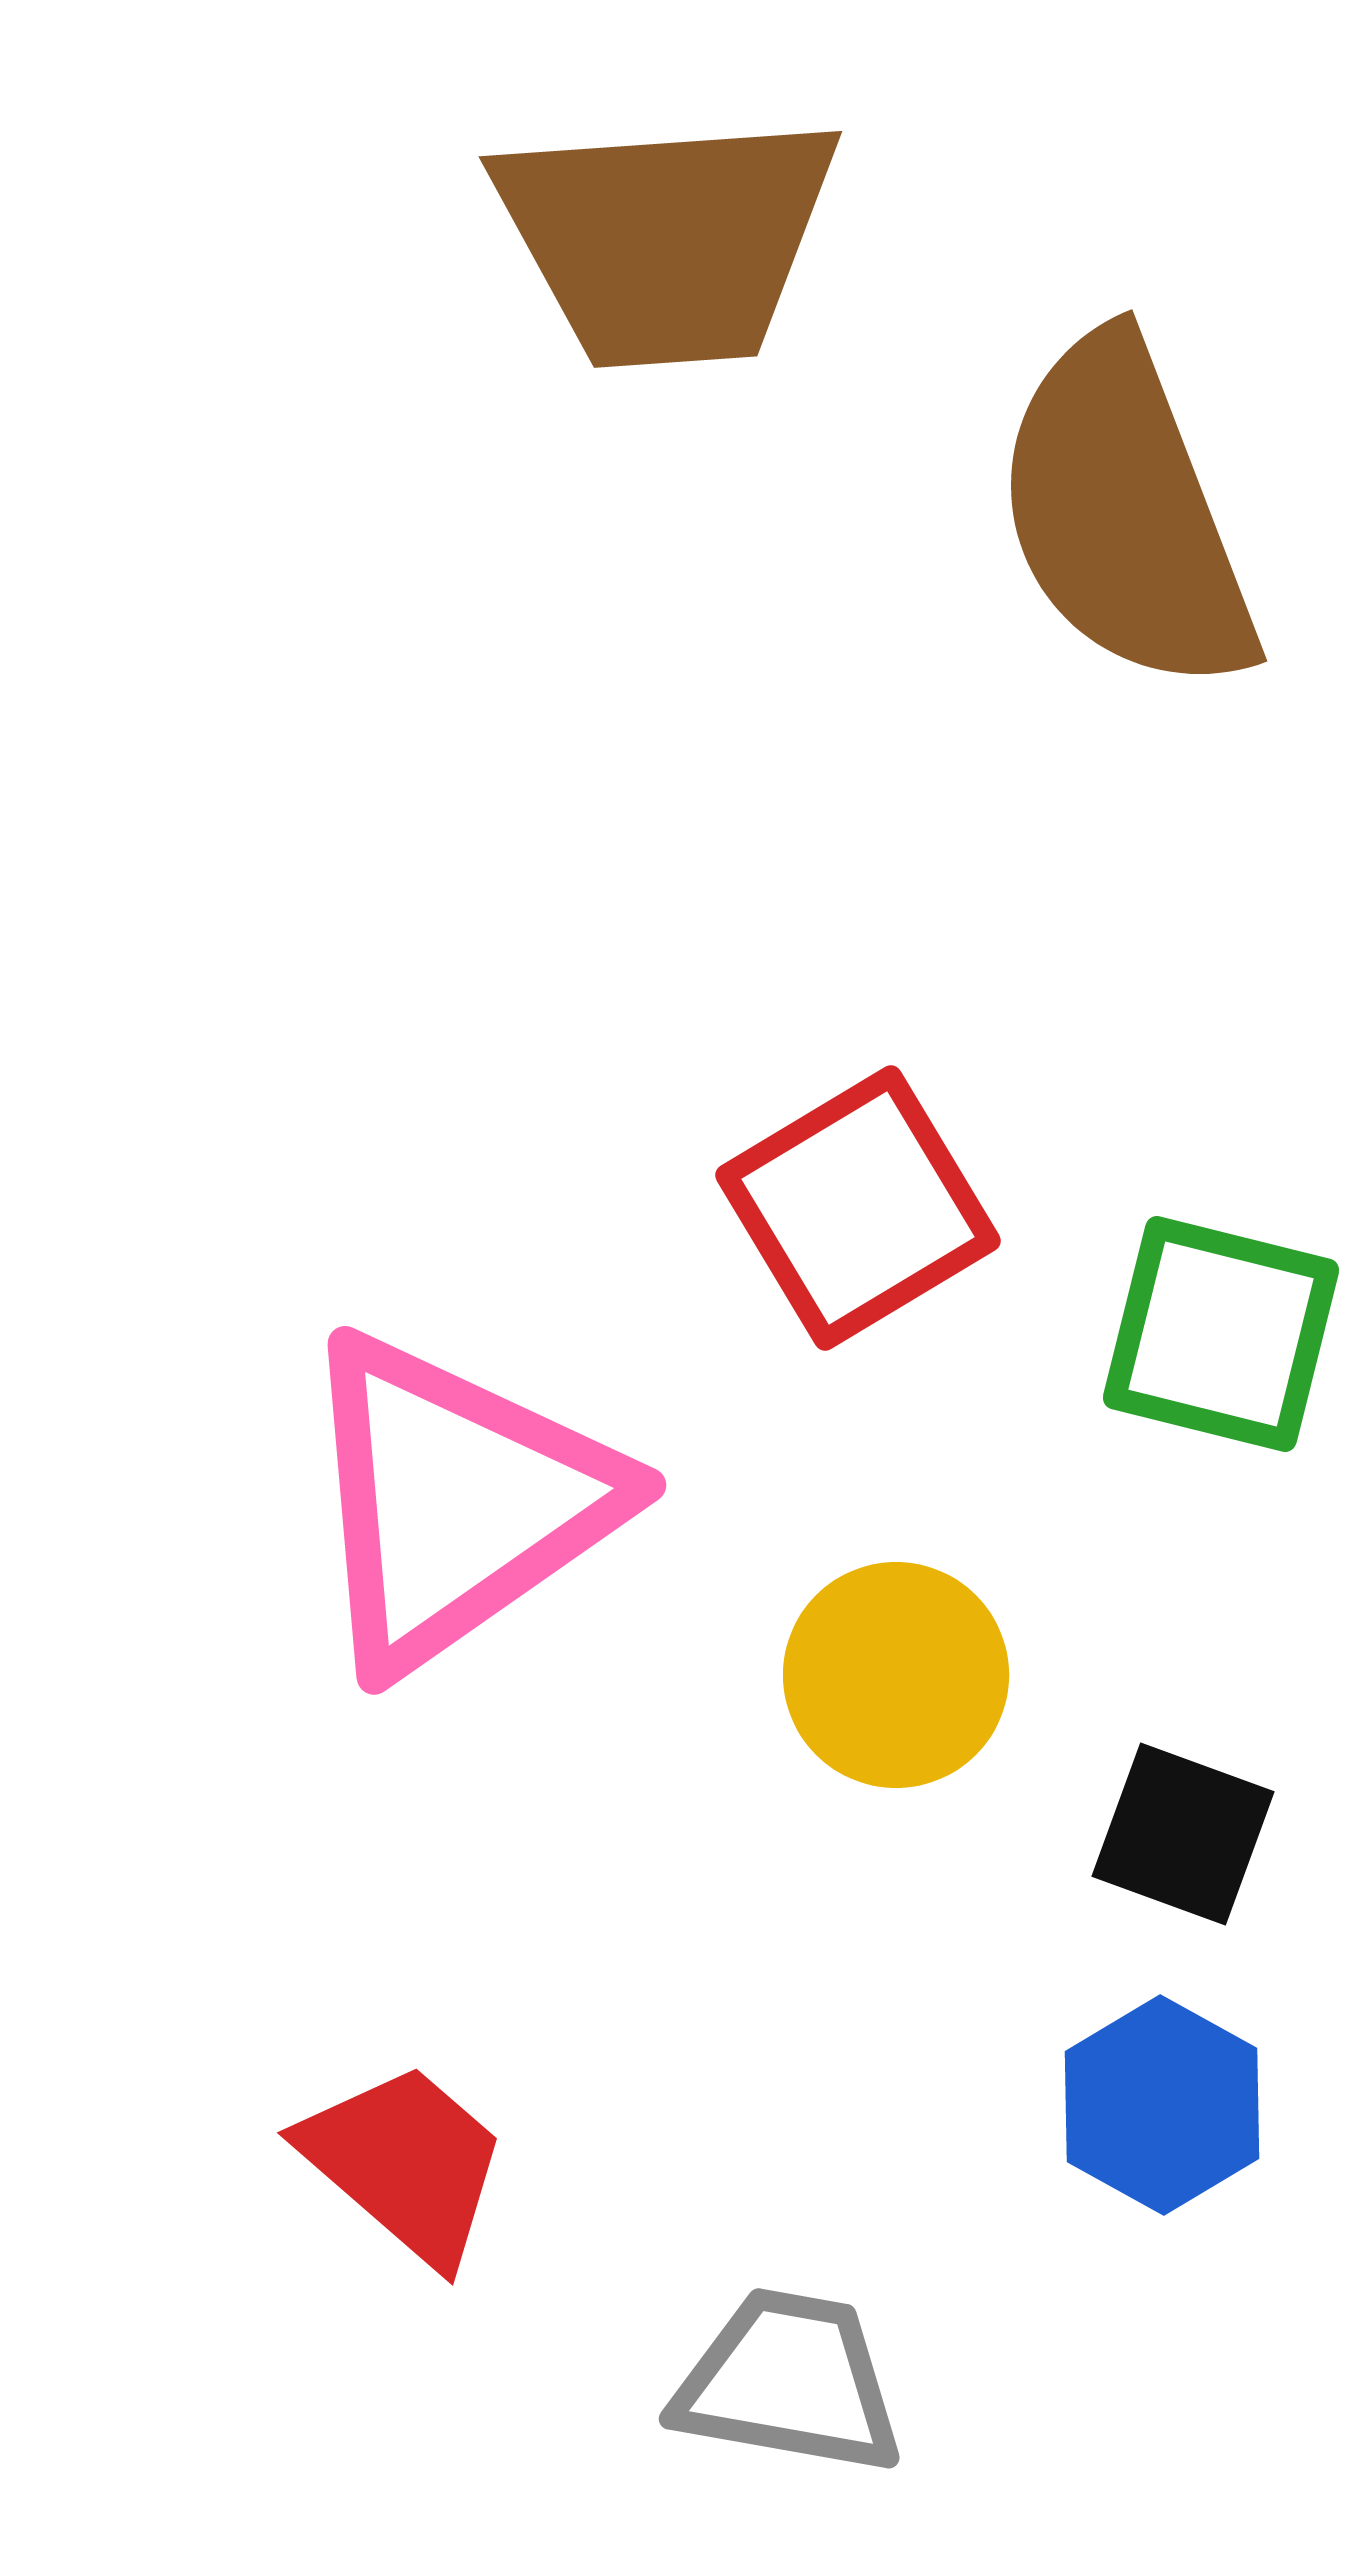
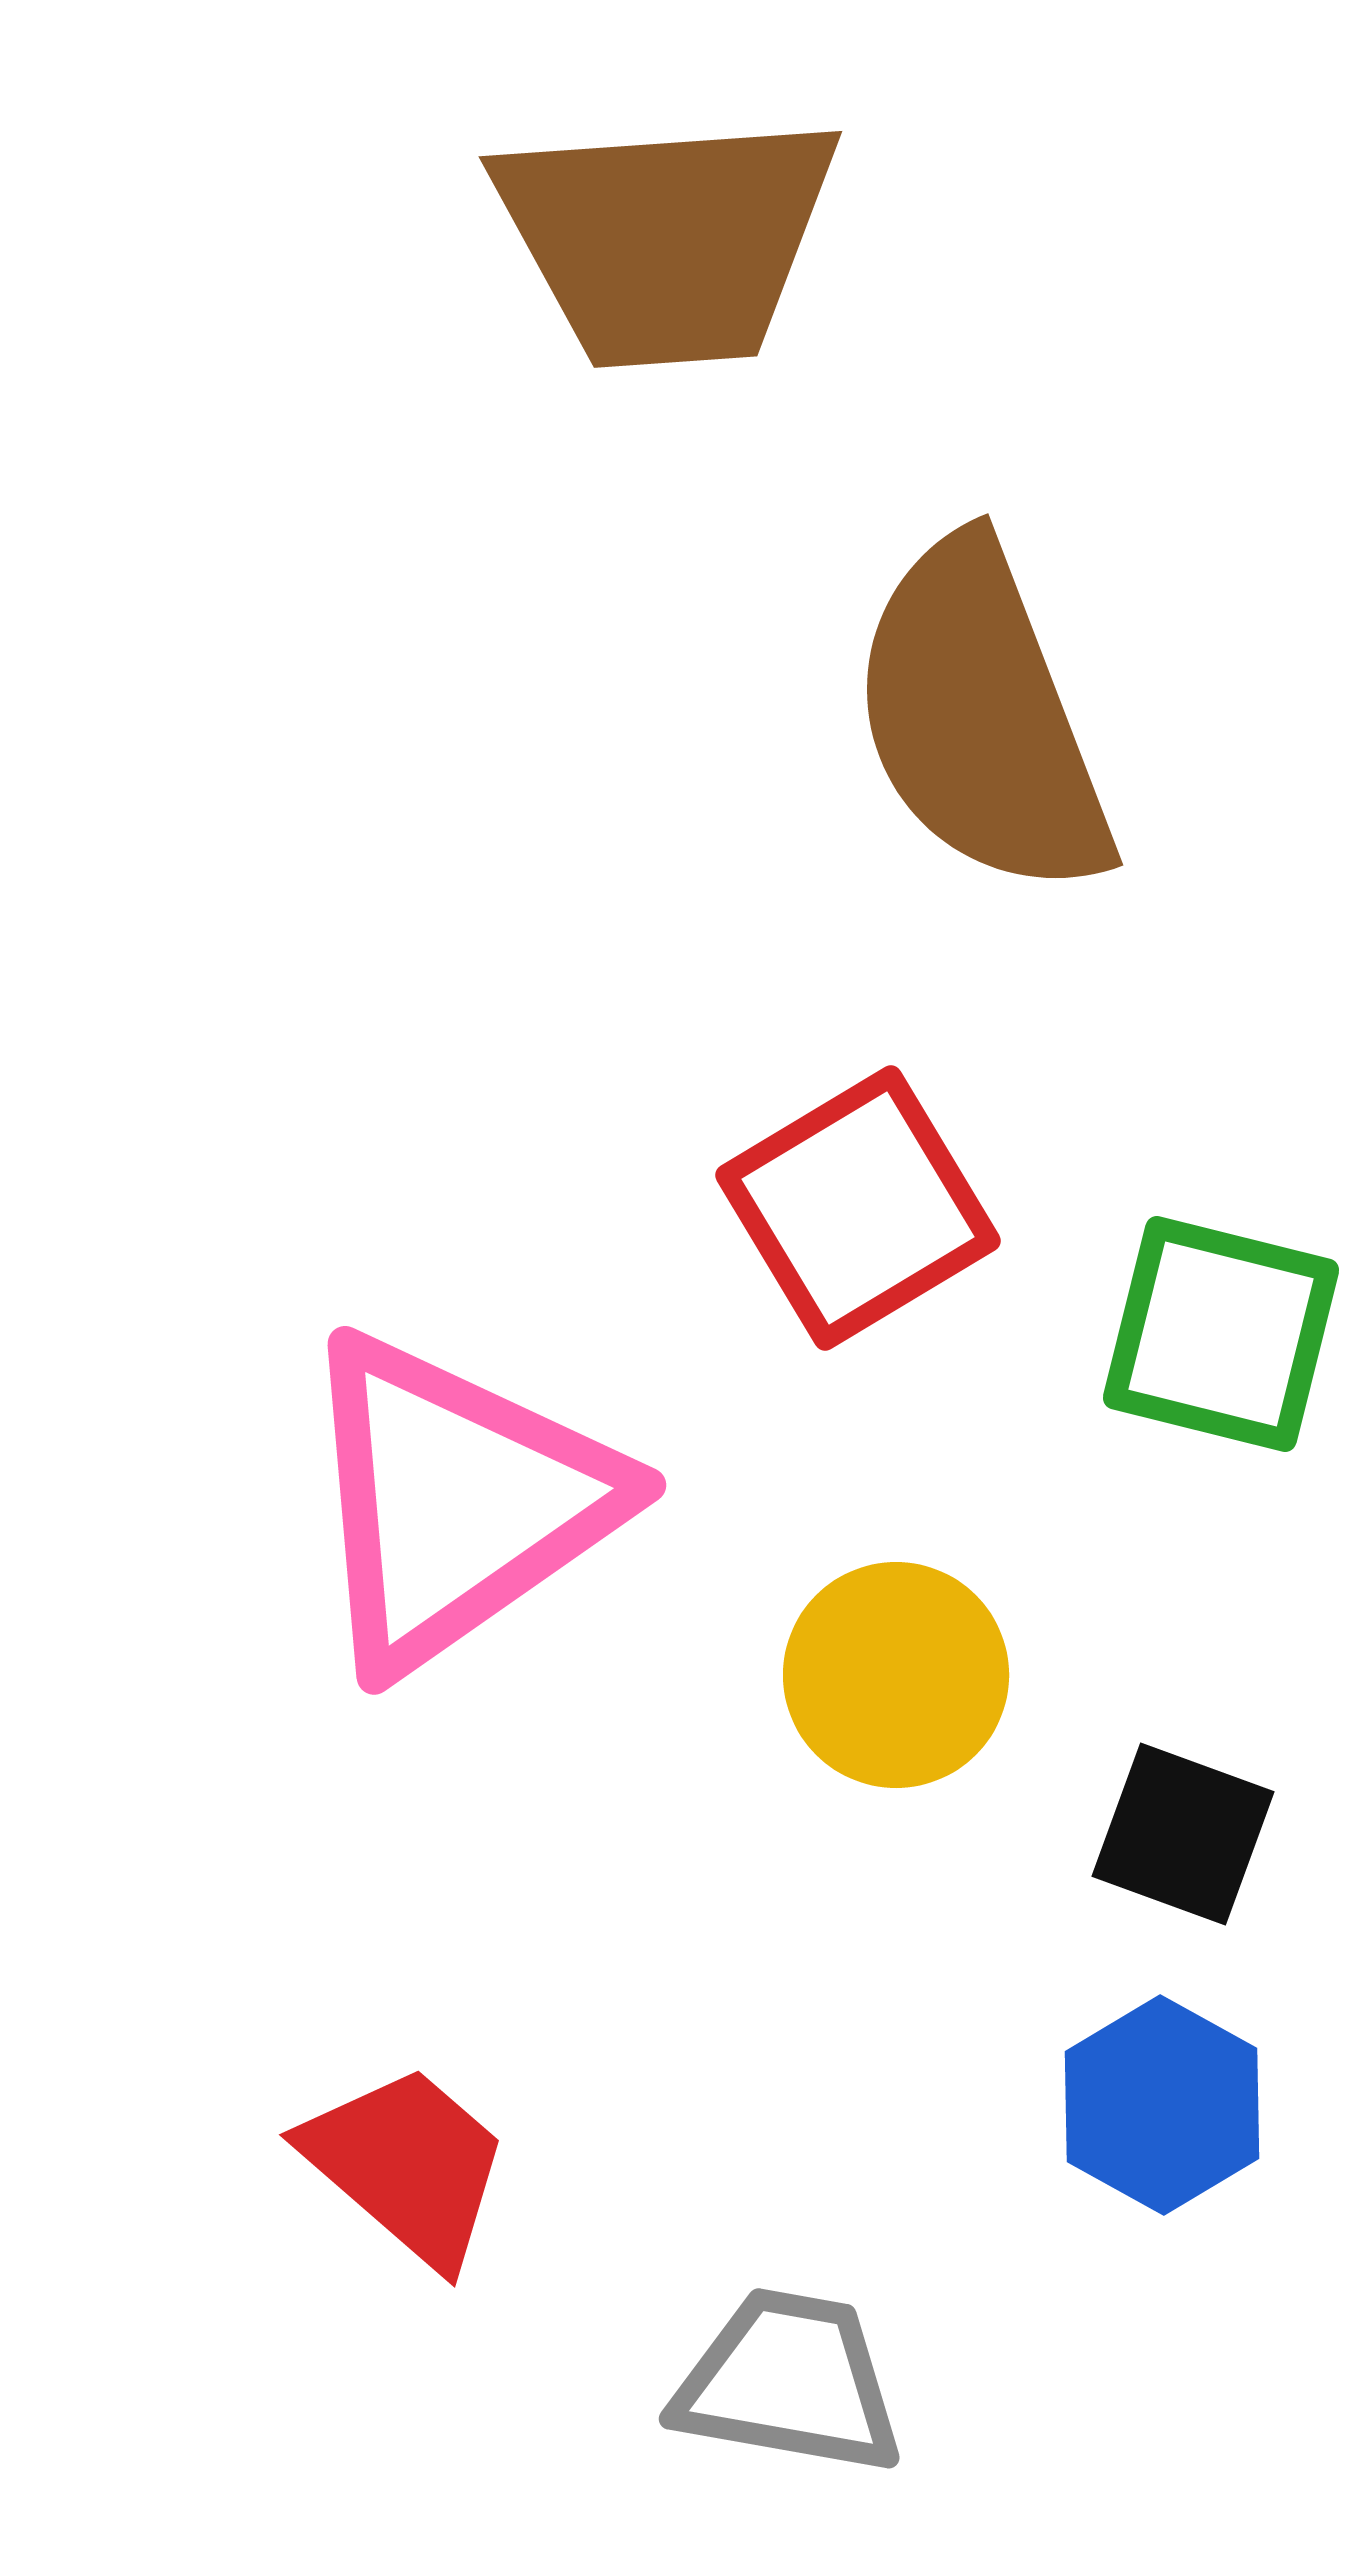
brown semicircle: moved 144 px left, 204 px down
red trapezoid: moved 2 px right, 2 px down
